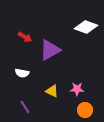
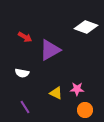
yellow triangle: moved 4 px right, 2 px down
